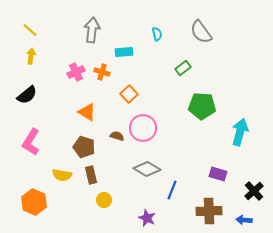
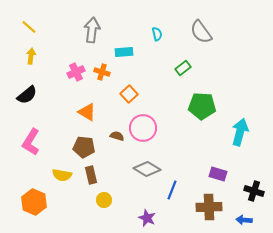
yellow line: moved 1 px left, 3 px up
brown pentagon: rotated 10 degrees counterclockwise
black cross: rotated 30 degrees counterclockwise
brown cross: moved 4 px up
